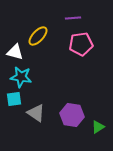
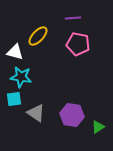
pink pentagon: moved 3 px left; rotated 20 degrees clockwise
